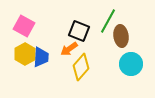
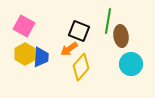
green line: rotated 20 degrees counterclockwise
